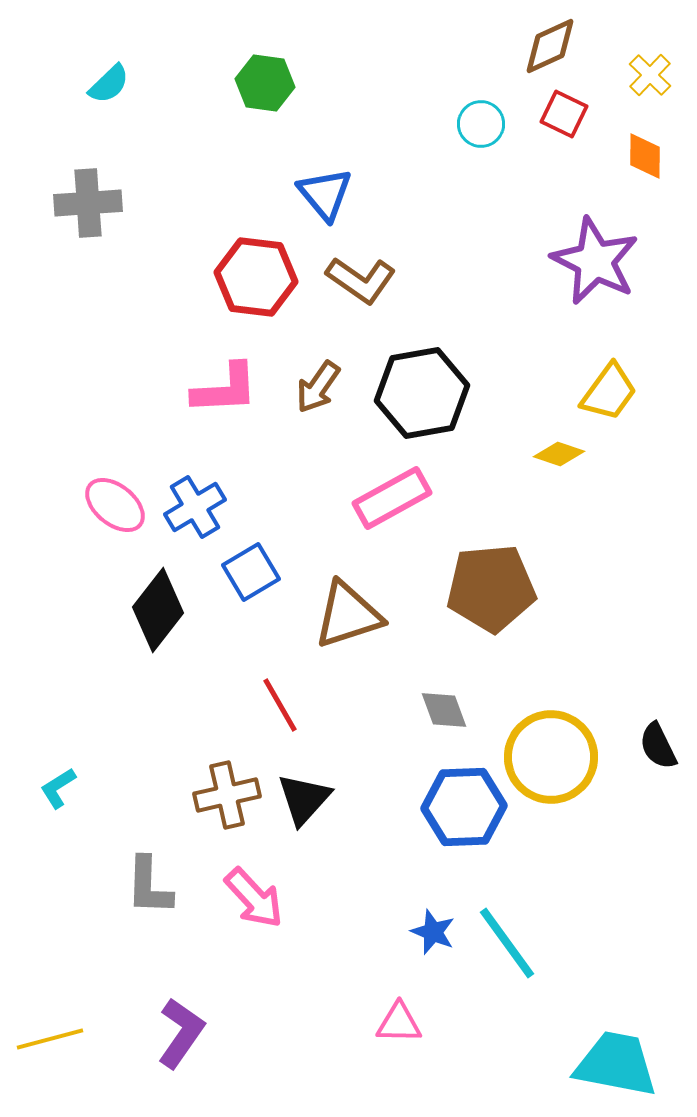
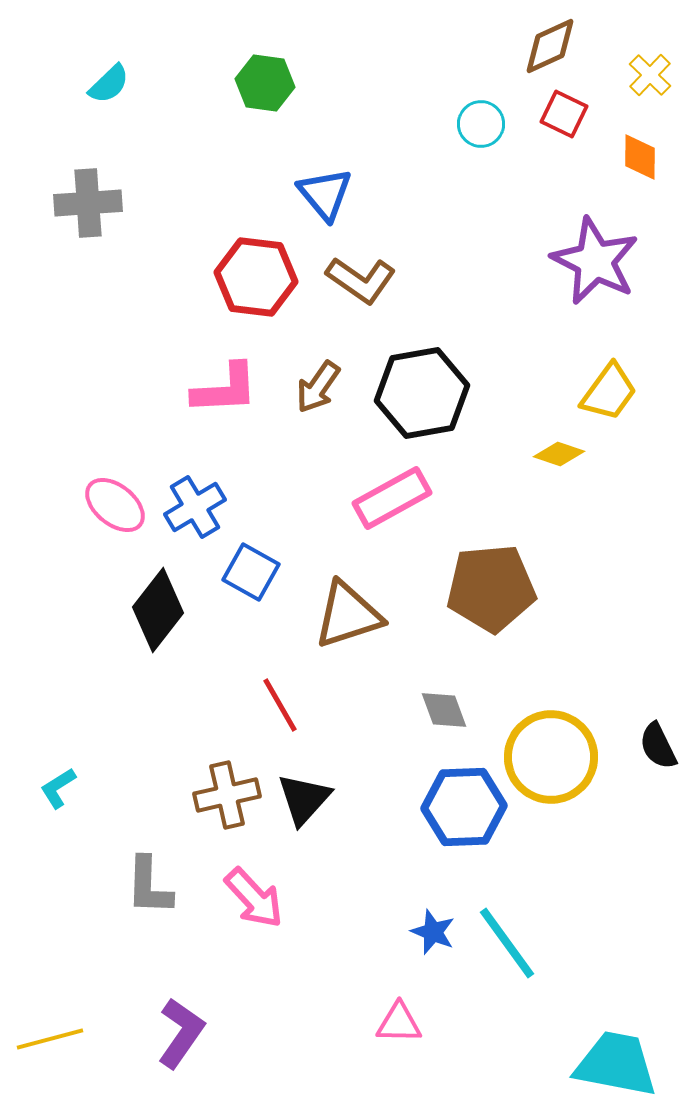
orange diamond: moved 5 px left, 1 px down
blue square: rotated 30 degrees counterclockwise
